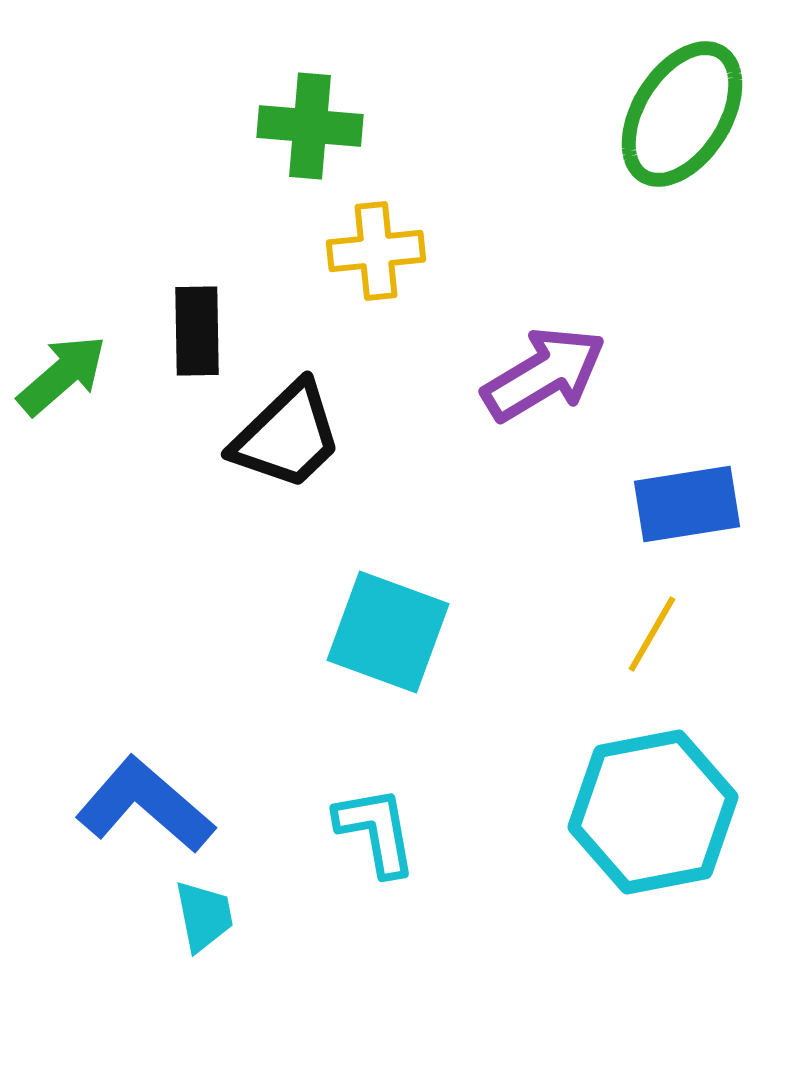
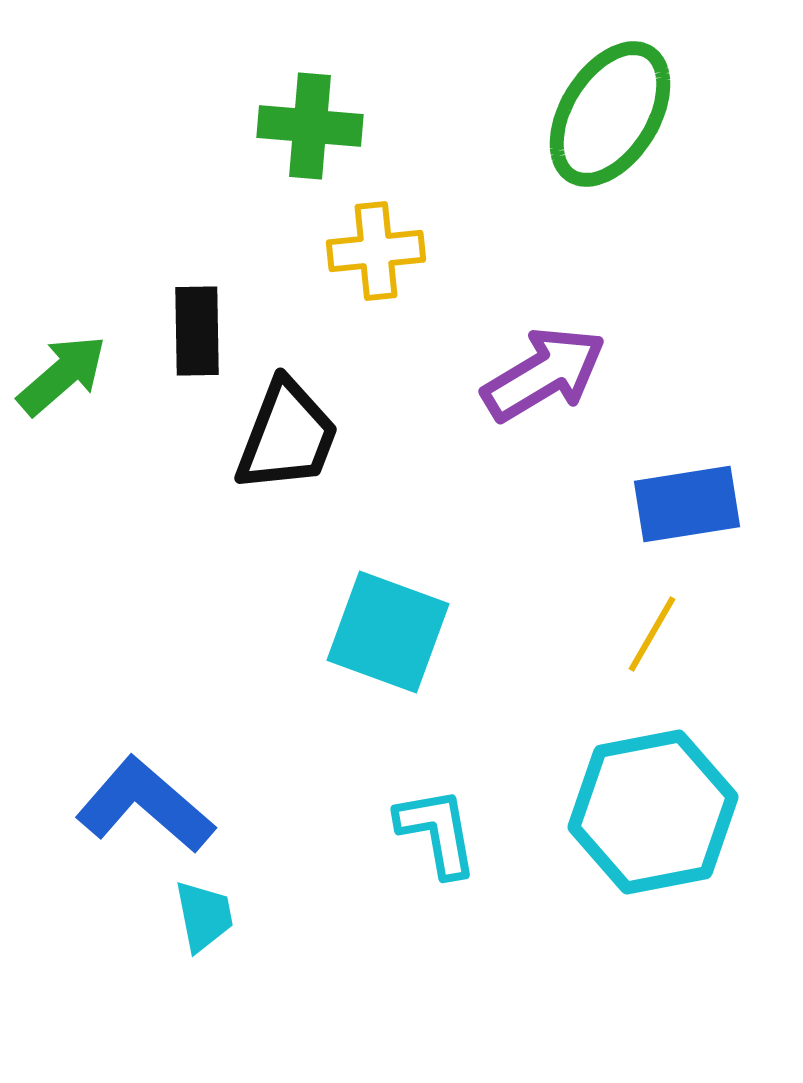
green ellipse: moved 72 px left
black trapezoid: rotated 25 degrees counterclockwise
cyan L-shape: moved 61 px right, 1 px down
